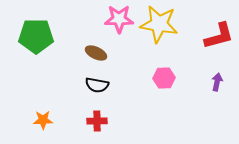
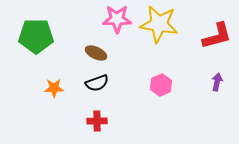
pink star: moved 2 px left
red L-shape: moved 2 px left
pink hexagon: moved 3 px left, 7 px down; rotated 20 degrees counterclockwise
black semicircle: moved 2 px up; rotated 30 degrees counterclockwise
orange star: moved 11 px right, 32 px up
